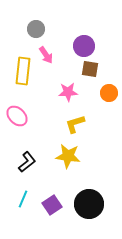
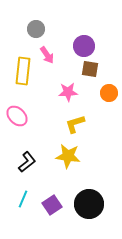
pink arrow: moved 1 px right
